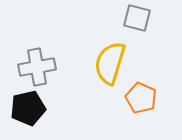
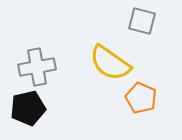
gray square: moved 5 px right, 3 px down
yellow semicircle: rotated 72 degrees counterclockwise
